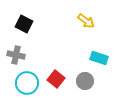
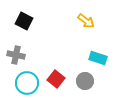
black square: moved 3 px up
cyan rectangle: moved 1 px left
